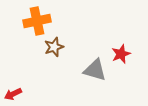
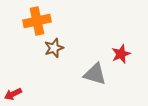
brown star: moved 1 px down
gray triangle: moved 4 px down
